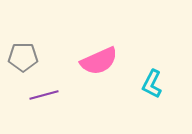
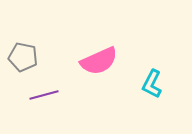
gray pentagon: rotated 12 degrees clockwise
